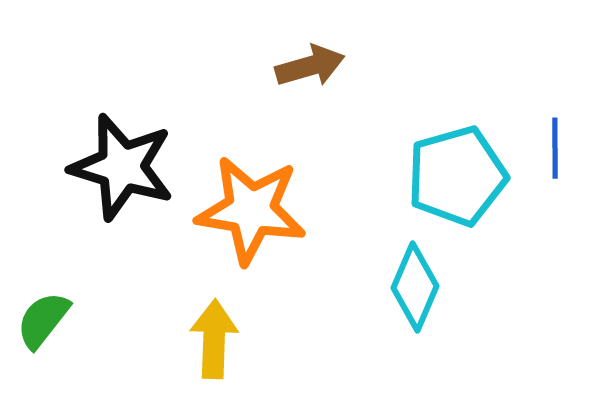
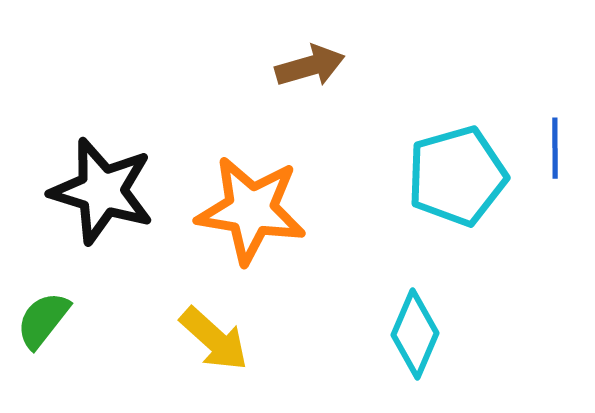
black star: moved 20 px left, 24 px down
cyan diamond: moved 47 px down
yellow arrow: rotated 130 degrees clockwise
